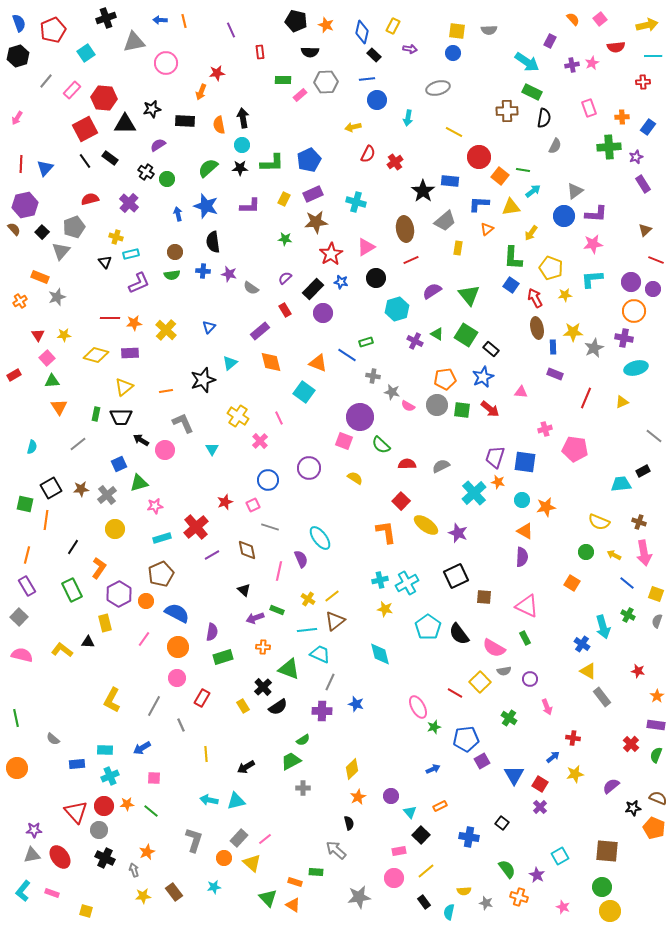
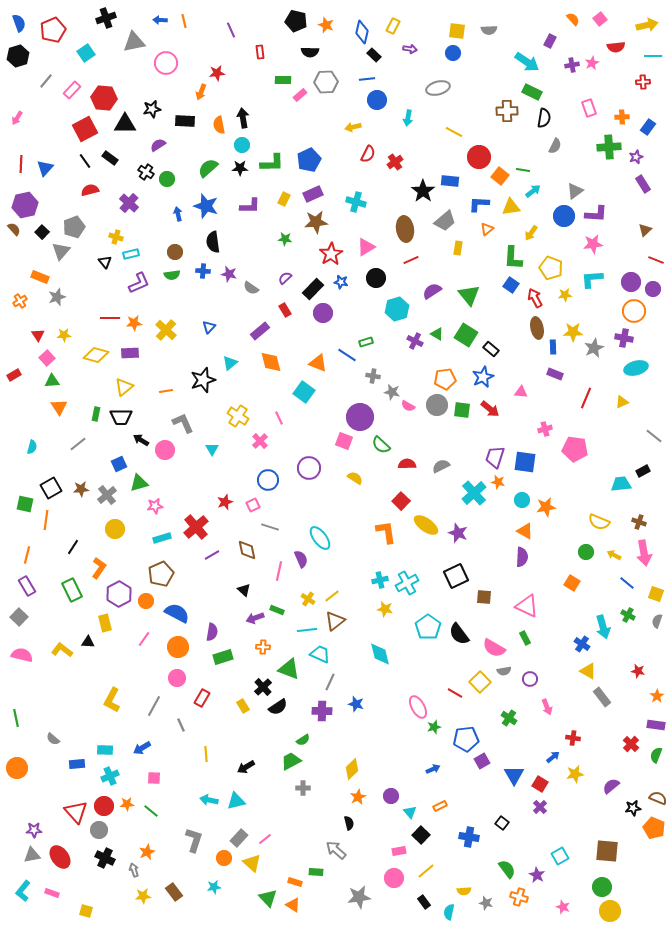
red semicircle at (90, 199): moved 9 px up
